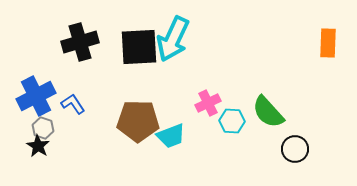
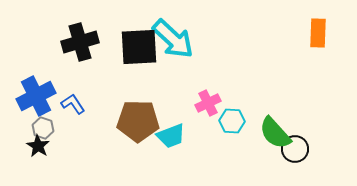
cyan arrow: rotated 72 degrees counterclockwise
orange rectangle: moved 10 px left, 10 px up
green semicircle: moved 7 px right, 21 px down
